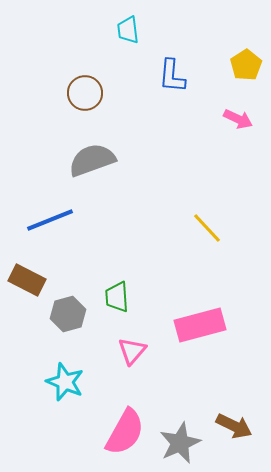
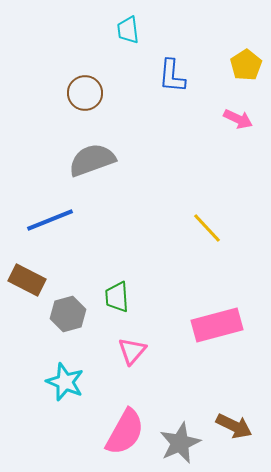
pink rectangle: moved 17 px right
